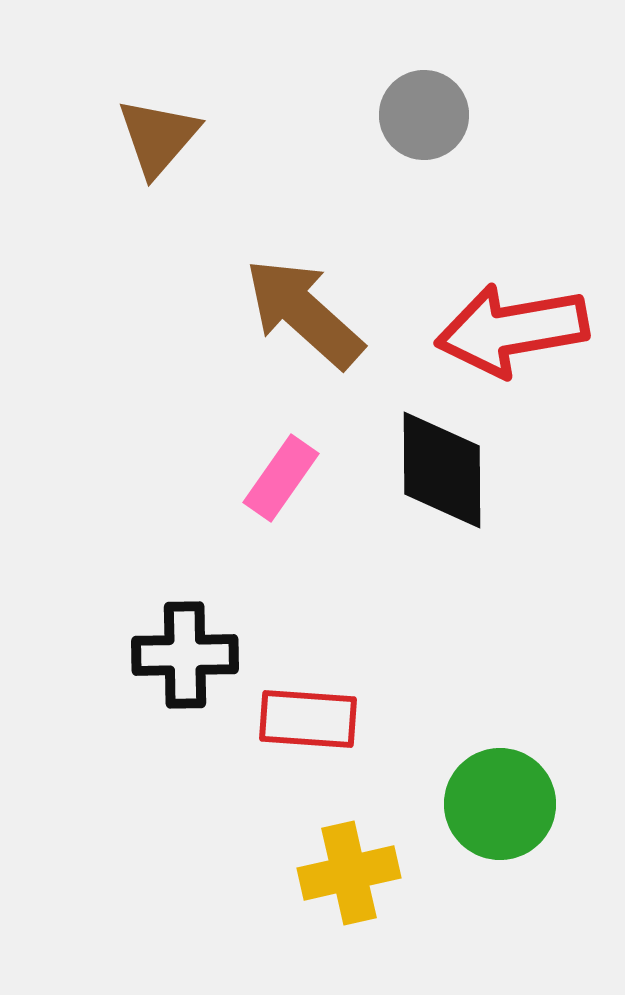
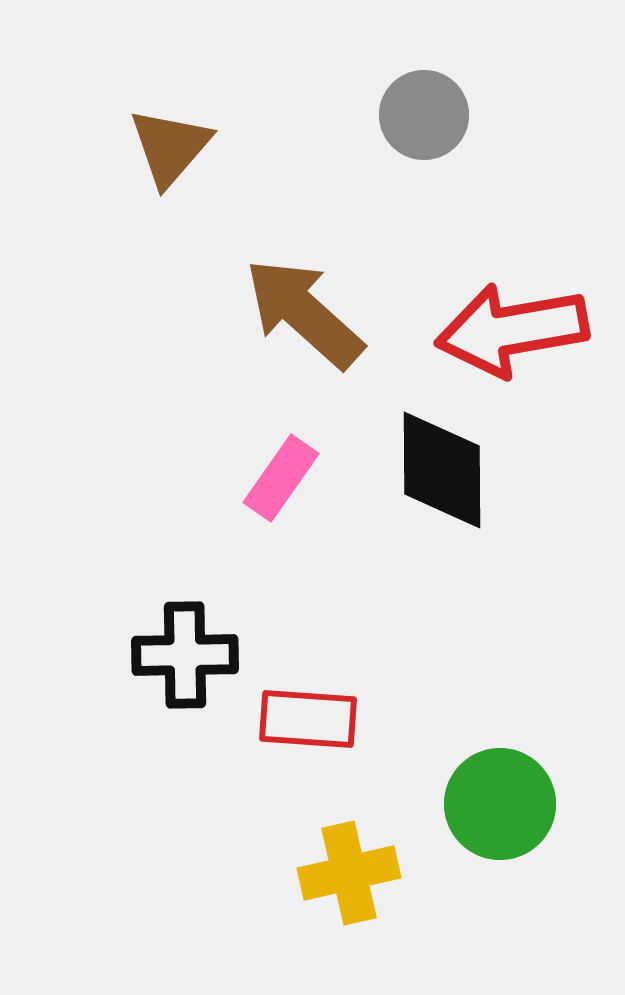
brown triangle: moved 12 px right, 10 px down
